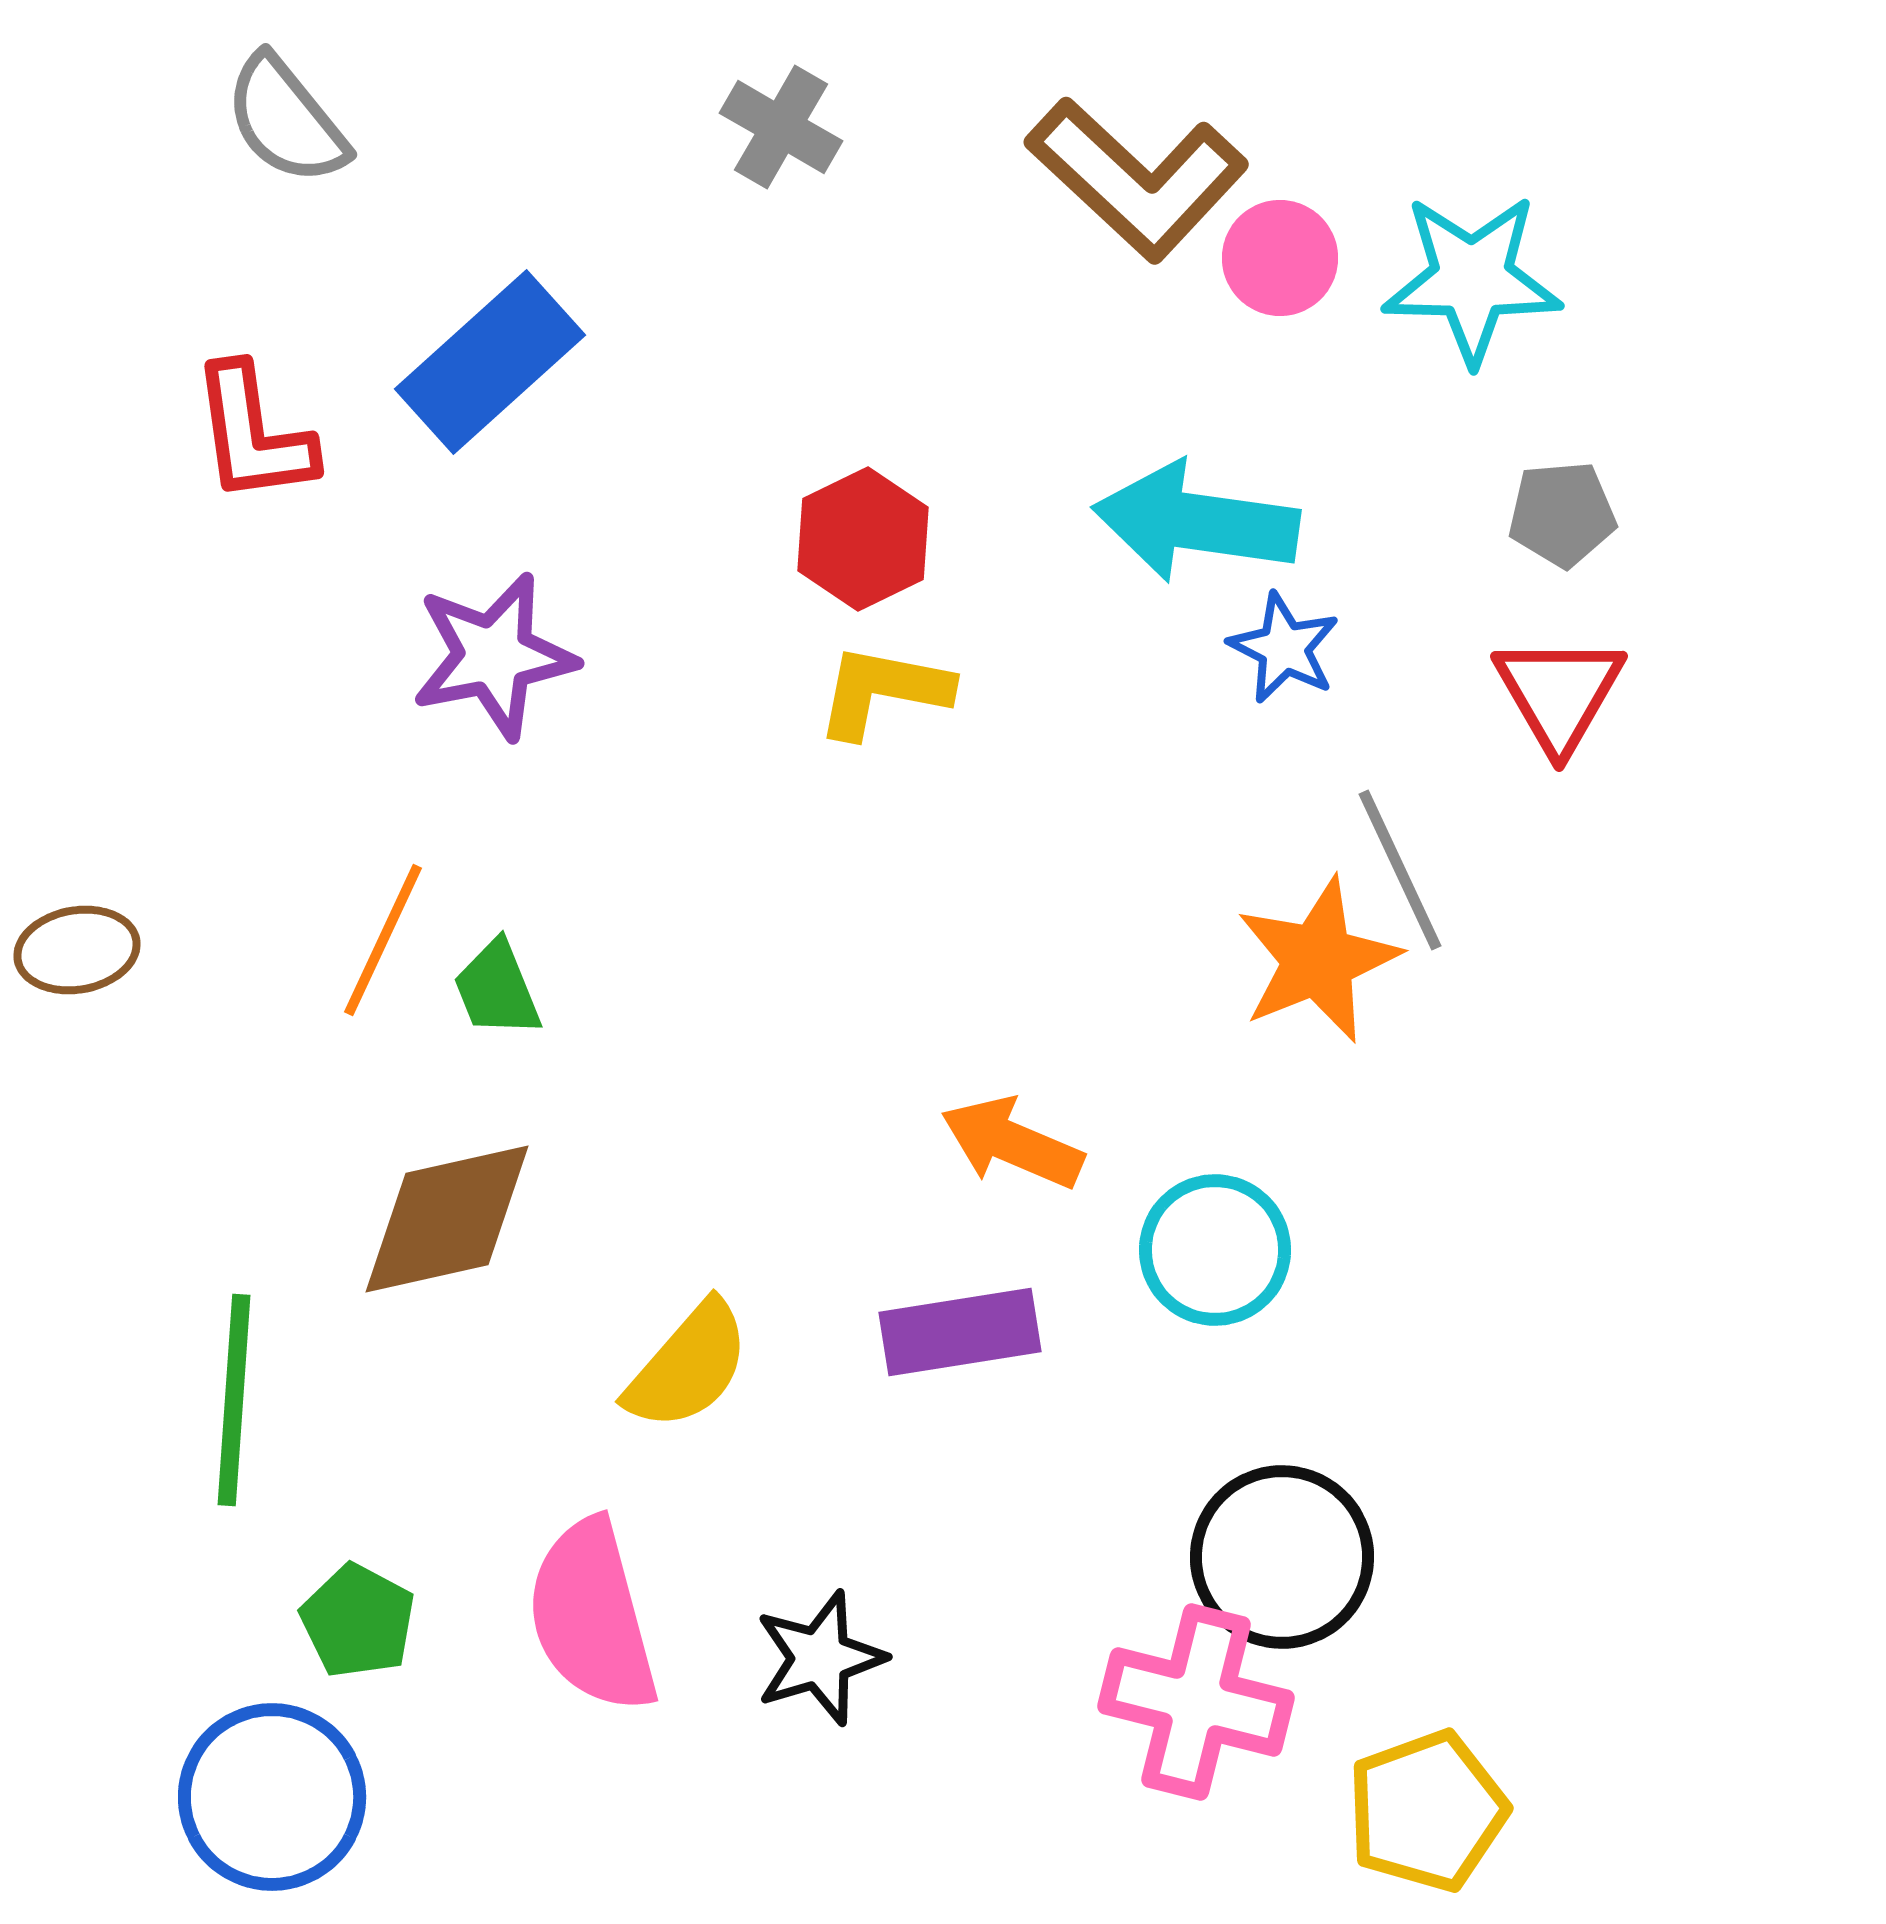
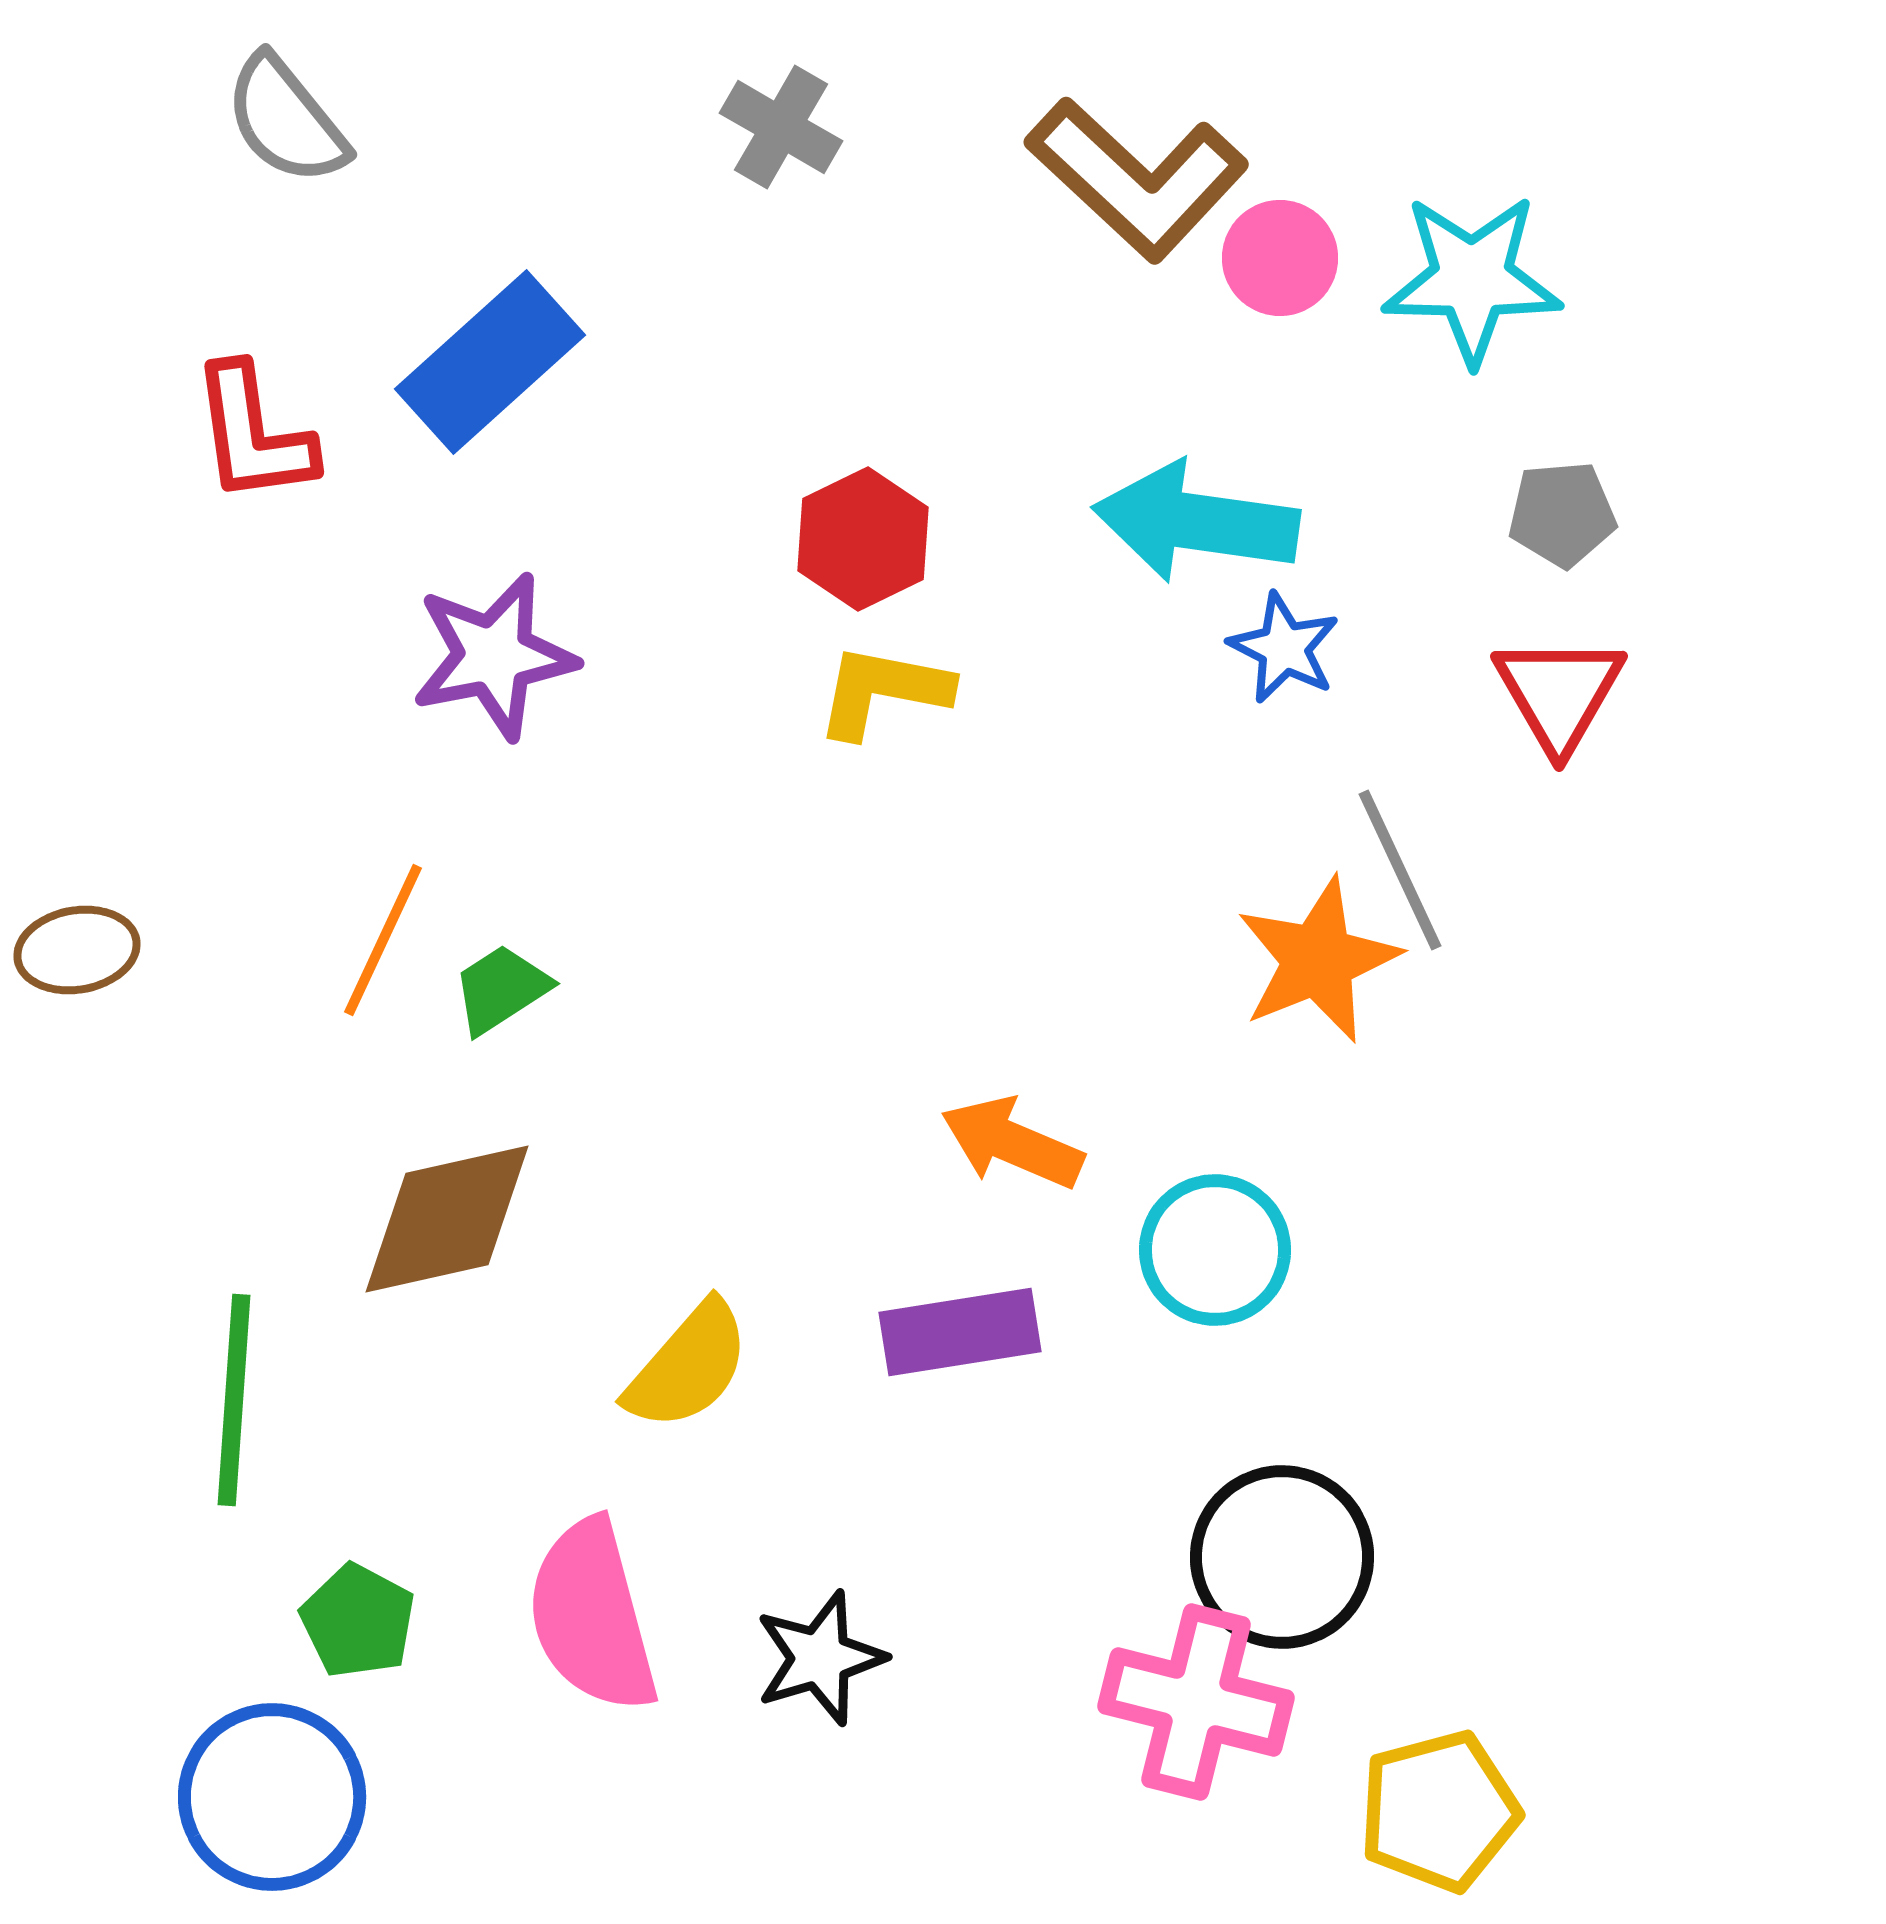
green trapezoid: moved 4 px right; rotated 79 degrees clockwise
yellow pentagon: moved 12 px right; rotated 5 degrees clockwise
